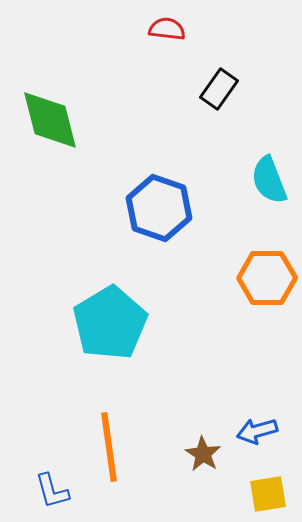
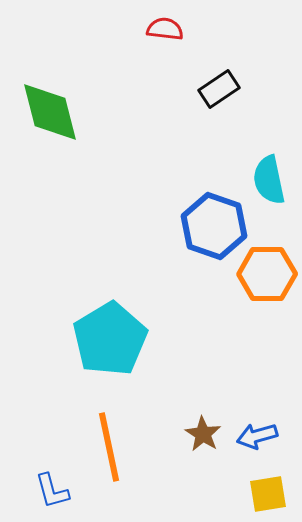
red semicircle: moved 2 px left
black rectangle: rotated 21 degrees clockwise
green diamond: moved 8 px up
cyan semicircle: rotated 9 degrees clockwise
blue hexagon: moved 55 px right, 18 px down
orange hexagon: moved 4 px up
cyan pentagon: moved 16 px down
blue arrow: moved 5 px down
orange line: rotated 4 degrees counterclockwise
brown star: moved 20 px up
